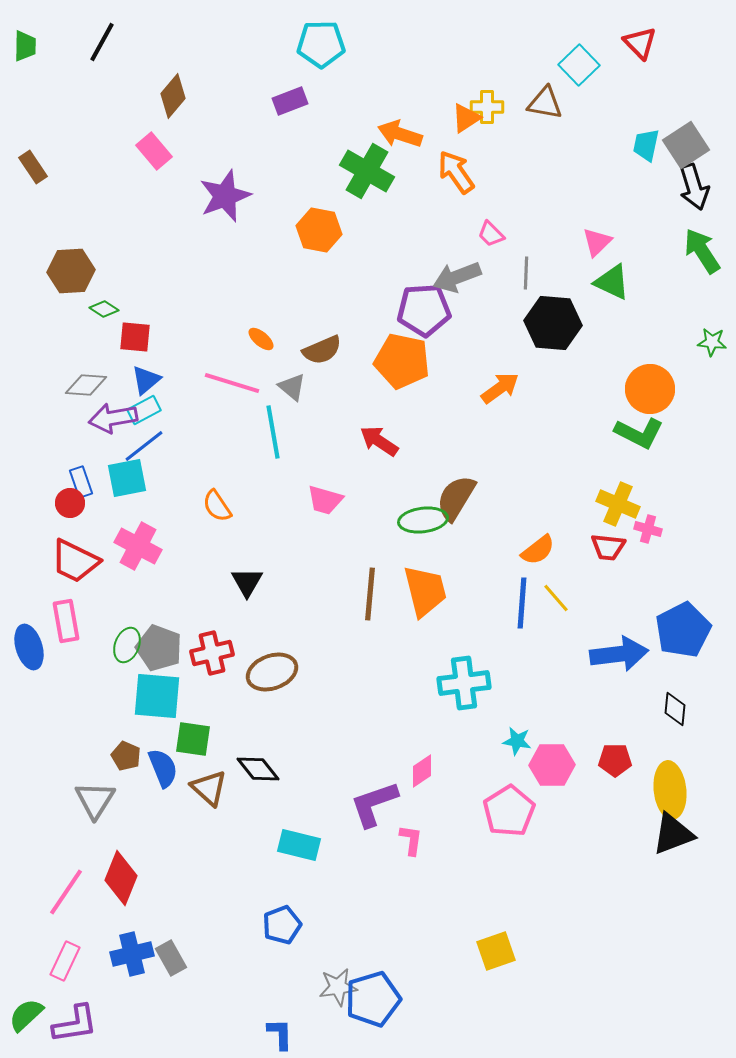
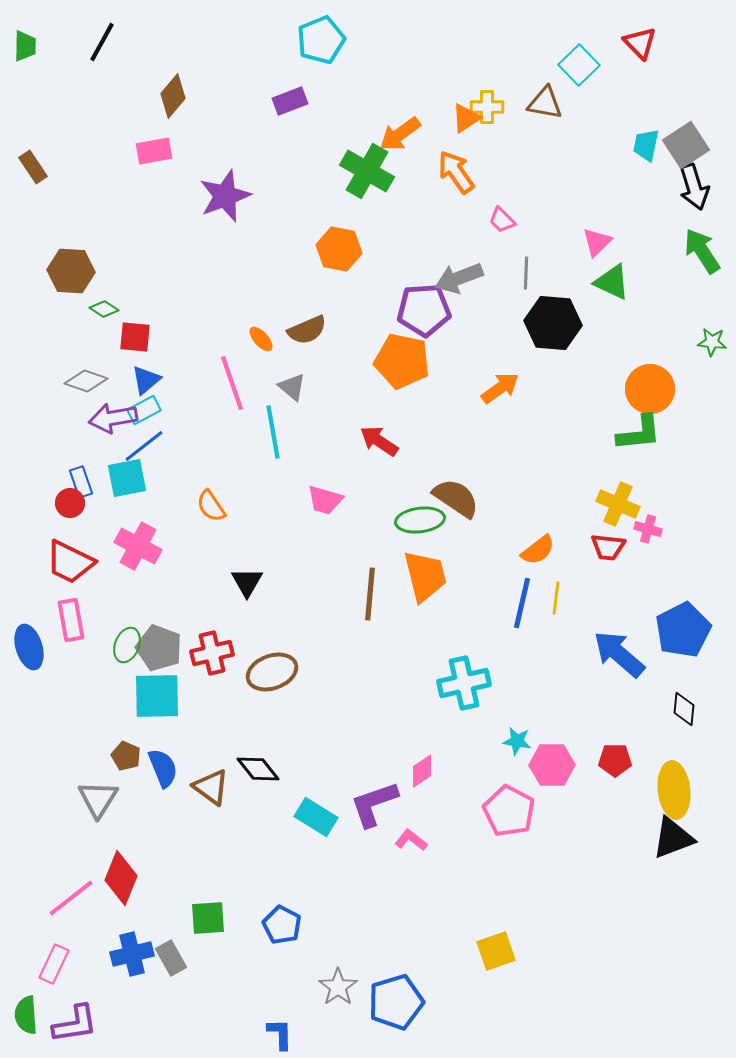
cyan pentagon at (321, 44): moved 4 px up; rotated 21 degrees counterclockwise
orange arrow at (400, 134): rotated 54 degrees counterclockwise
pink rectangle at (154, 151): rotated 60 degrees counterclockwise
orange hexagon at (319, 230): moved 20 px right, 19 px down
pink trapezoid at (491, 234): moved 11 px right, 14 px up
brown hexagon at (71, 271): rotated 6 degrees clockwise
gray arrow at (457, 277): moved 2 px right, 1 px down
orange ellipse at (261, 339): rotated 8 degrees clockwise
brown semicircle at (322, 350): moved 15 px left, 20 px up
pink line at (232, 383): rotated 54 degrees clockwise
gray diamond at (86, 385): moved 4 px up; rotated 15 degrees clockwise
green L-shape at (639, 433): rotated 33 degrees counterclockwise
brown semicircle at (456, 498): rotated 93 degrees clockwise
orange semicircle at (217, 506): moved 6 px left
green ellipse at (423, 520): moved 3 px left
red trapezoid at (75, 561): moved 5 px left, 1 px down
orange trapezoid at (425, 591): moved 15 px up
yellow line at (556, 598): rotated 48 degrees clockwise
blue line at (522, 603): rotated 9 degrees clockwise
pink rectangle at (66, 621): moved 5 px right, 1 px up
blue arrow at (619, 654): rotated 132 degrees counterclockwise
cyan cross at (464, 683): rotated 6 degrees counterclockwise
cyan square at (157, 696): rotated 6 degrees counterclockwise
black diamond at (675, 709): moved 9 px right
green square at (193, 739): moved 15 px right, 179 px down; rotated 12 degrees counterclockwise
brown triangle at (209, 788): moved 2 px right, 1 px up; rotated 6 degrees counterclockwise
yellow ellipse at (670, 790): moved 4 px right
gray triangle at (95, 800): moved 3 px right, 1 px up
pink pentagon at (509, 811): rotated 12 degrees counterclockwise
black triangle at (673, 834): moved 4 px down
pink L-shape at (411, 840): rotated 60 degrees counterclockwise
cyan rectangle at (299, 845): moved 17 px right, 28 px up; rotated 18 degrees clockwise
pink line at (66, 892): moved 5 px right, 6 px down; rotated 18 degrees clockwise
blue pentagon at (282, 925): rotated 24 degrees counterclockwise
pink rectangle at (65, 961): moved 11 px left, 3 px down
gray star at (338, 987): rotated 27 degrees counterclockwise
blue pentagon at (373, 999): moved 23 px right, 3 px down
green semicircle at (26, 1015): rotated 51 degrees counterclockwise
